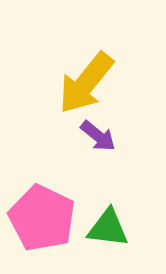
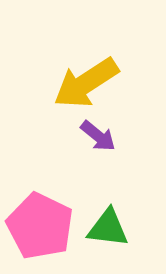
yellow arrow: rotated 18 degrees clockwise
pink pentagon: moved 2 px left, 8 px down
